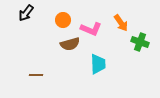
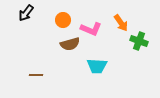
green cross: moved 1 px left, 1 px up
cyan trapezoid: moved 1 px left, 2 px down; rotated 95 degrees clockwise
